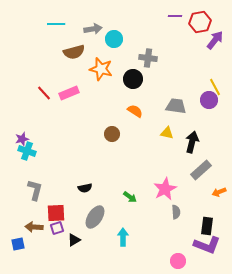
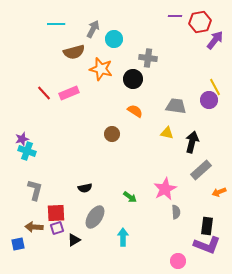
gray arrow: rotated 54 degrees counterclockwise
